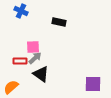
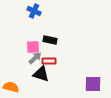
blue cross: moved 13 px right
black rectangle: moved 9 px left, 18 px down
red rectangle: moved 29 px right
black triangle: rotated 18 degrees counterclockwise
orange semicircle: rotated 56 degrees clockwise
